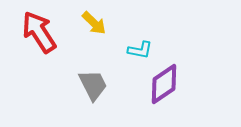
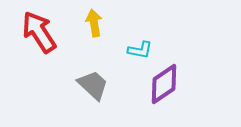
yellow arrow: rotated 144 degrees counterclockwise
gray trapezoid: rotated 20 degrees counterclockwise
